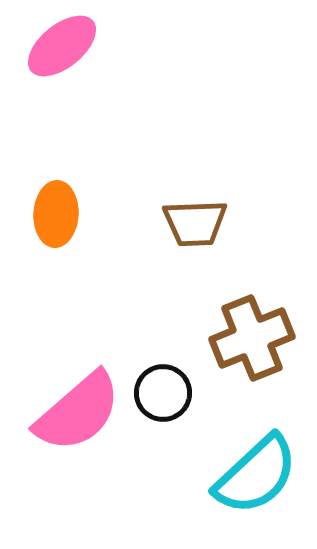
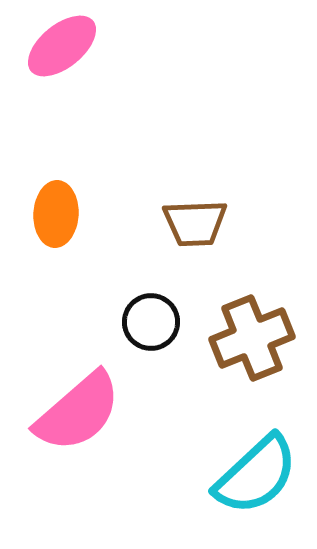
black circle: moved 12 px left, 71 px up
